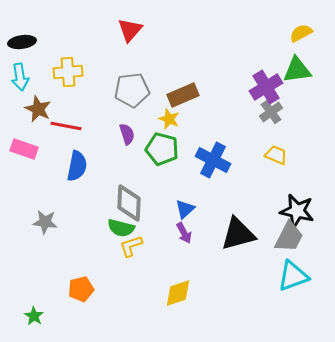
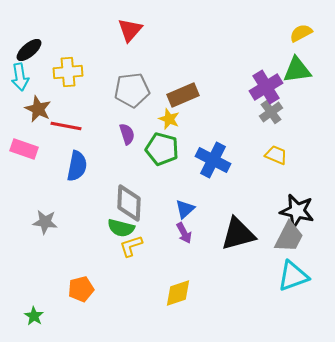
black ellipse: moved 7 px right, 8 px down; rotated 32 degrees counterclockwise
